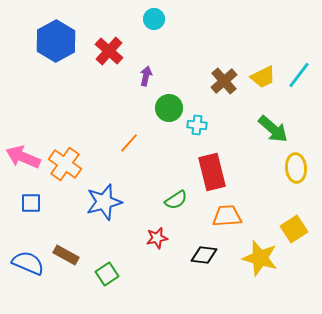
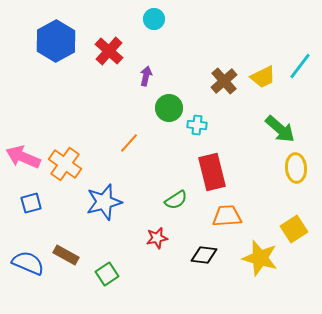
cyan line: moved 1 px right, 9 px up
green arrow: moved 7 px right
blue square: rotated 15 degrees counterclockwise
